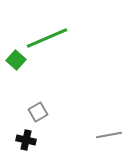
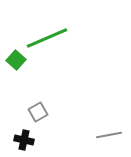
black cross: moved 2 px left
